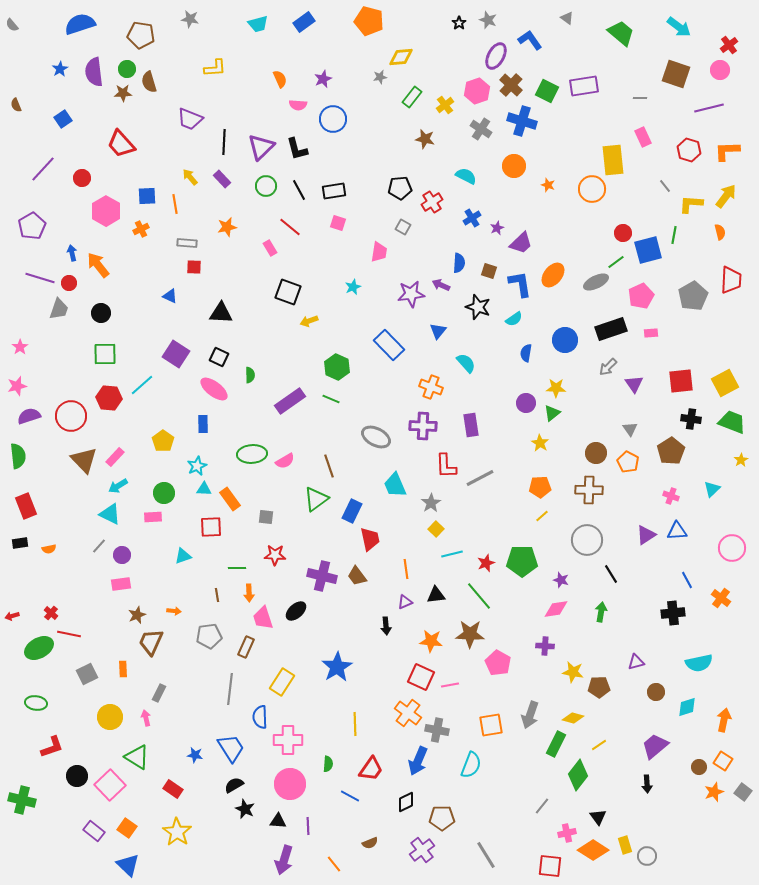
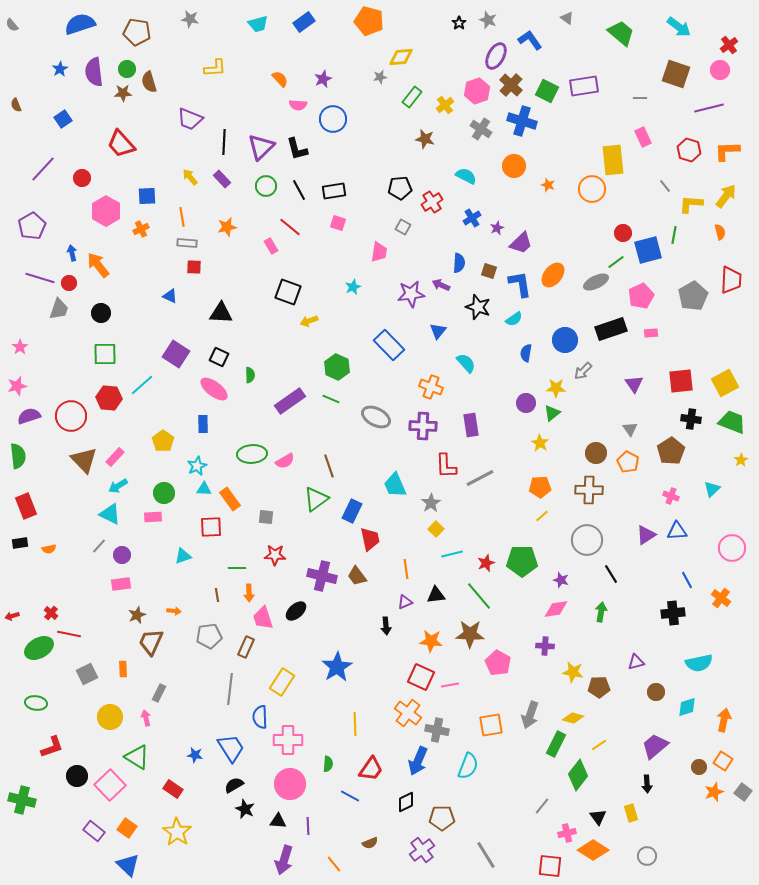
brown pentagon at (141, 35): moved 4 px left, 3 px up
orange semicircle at (280, 79): rotated 18 degrees counterclockwise
orange line at (175, 204): moved 7 px right, 13 px down
pink rectangle at (270, 248): moved 1 px right, 2 px up
gray arrow at (608, 367): moved 25 px left, 4 px down
gray ellipse at (376, 437): moved 20 px up
cyan semicircle at (471, 765): moved 3 px left, 1 px down
yellow rectangle at (625, 845): moved 6 px right, 32 px up
